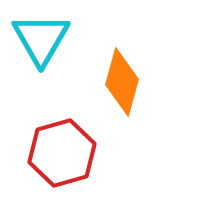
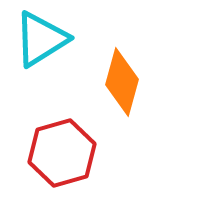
cyan triangle: rotated 28 degrees clockwise
